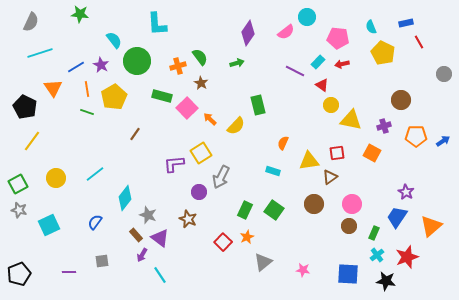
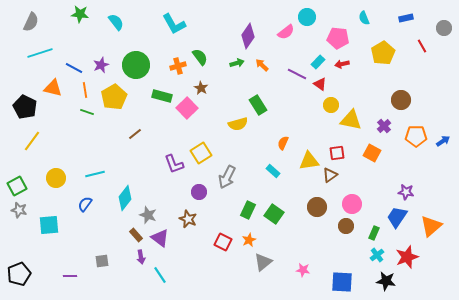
blue rectangle at (406, 23): moved 5 px up
cyan L-shape at (157, 24): moved 17 px right; rotated 25 degrees counterclockwise
cyan semicircle at (371, 27): moved 7 px left, 9 px up
purple diamond at (248, 33): moved 3 px down
cyan semicircle at (114, 40): moved 2 px right, 18 px up
red line at (419, 42): moved 3 px right, 4 px down
yellow pentagon at (383, 53): rotated 15 degrees clockwise
green circle at (137, 61): moved 1 px left, 4 px down
purple star at (101, 65): rotated 21 degrees clockwise
blue line at (76, 67): moved 2 px left, 1 px down; rotated 60 degrees clockwise
purple line at (295, 71): moved 2 px right, 3 px down
gray circle at (444, 74): moved 46 px up
brown star at (201, 83): moved 5 px down
red triangle at (322, 85): moved 2 px left, 1 px up
orange triangle at (53, 88): rotated 42 degrees counterclockwise
orange line at (87, 89): moved 2 px left, 1 px down
green rectangle at (258, 105): rotated 18 degrees counterclockwise
orange arrow at (210, 119): moved 52 px right, 54 px up
yellow semicircle at (236, 126): moved 2 px right, 2 px up; rotated 30 degrees clockwise
purple cross at (384, 126): rotated 24 degrees counterclockwise
brown line at (135, 134): rotated 16 degrees clockwise
purple L-shape at (174, 164): rotated 105 degrees counterclockwise
cyan rectangle at (273, 171): rotated 24 degrees clockwise
cyan line at (95, 174): rotated 24 degrees clockwise
gray arrow at (221, 177): moved 6 px right
brown triangle at (330, 177): moved 2 px up
green square at (18, 184): moved 1 px left, 2 px down
purple star at (406, 192): rotated 21 degrees counterclockwise
brown circle at (314, 204): moved 3 px right, 3 px down
green rectangle at (245, 210): moved 3 px right
green square at (274, 210): moved 4 px down
blue semicircle at (95, 222): moved 10 px left, 18 px up
cyan square at (49, 225): rotated 20 degrees clockwise
brown circle at (349, 226): moved 3 px left
orange star at (247, 237): moved 2 px right, 3 px down
red square at (223, 242): rotated 18 degrees counterclockwise
purple arrow at (142, 255): moved 1 px left, 2 px down; rotated 40 degrees counterclockwise
purple line at (69, 272): moved 1 px right, 4 px down
blue square at (348, 274): moved 6 px left, 8 px down
